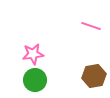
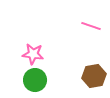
pink star: rotated 15 degrees clockwise
